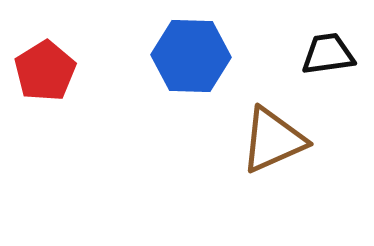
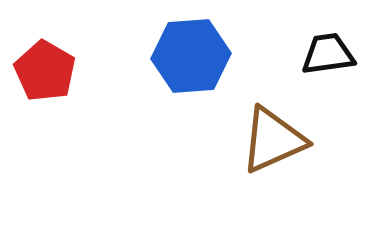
blue hexagon: rotated 6 degrees counterclockwise
red pentagon: rotated 10 degrees counterclockwise
